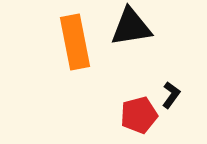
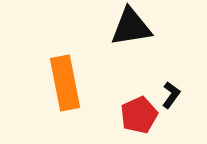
orange rectangle: moved 10 px left, 41 px down
red pentagon: rotated 9 degrees counterclockwise
